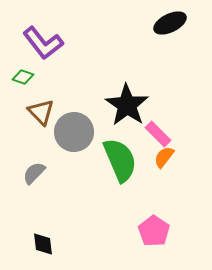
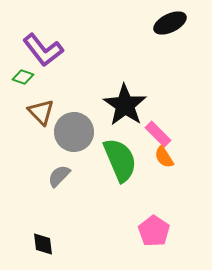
purple L-shape: moved 7 px down
black star: moved 2 px left
orange semicircle: rotated 70 degrees counterclockwise
gray semicircle: moved 25 px right, 3 px down
